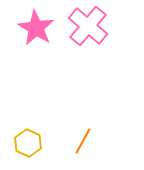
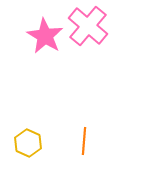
pink star: moved 9 px right, 8 px down
orange line: moved 1 px right; rotated 24 degrees counterclockwise
